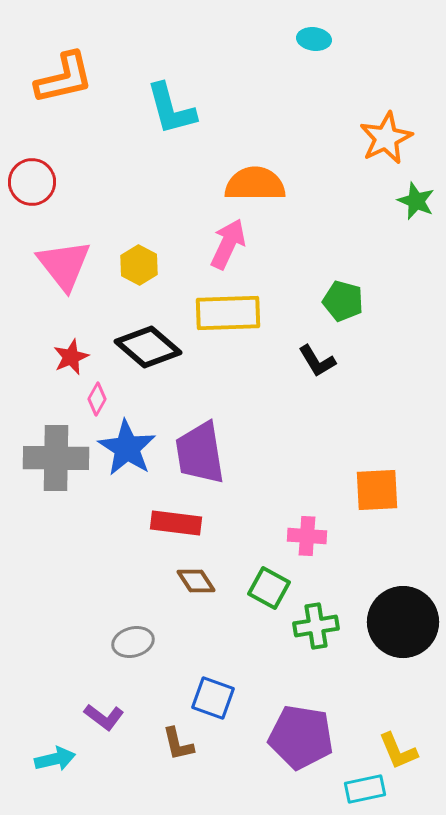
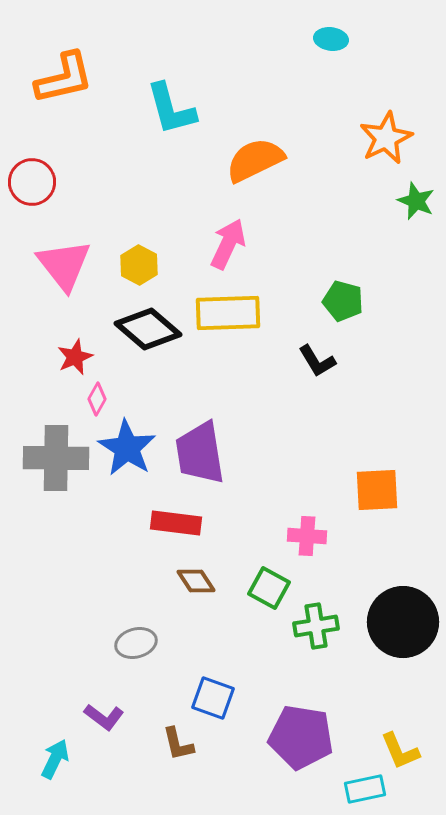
cyan ellipse: moved 17 px right
orange semicircle: moved 24 px up; rotated 26 degrees counterclockwise
black diamond: moved 18 px up
red star: moved 4 px right
gray ellipse: moved 3 px right, 1 px down
yellow L-shape: moved 2 px right
cyan arrow: rotated 51 degrees counterclockwise
